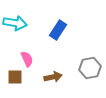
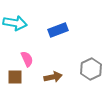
blue rectangle: rotated 36 degrees clockwise
gray hexagon: moved 1 px right, 1 px down; rotated 15 degrees counterclockwise
